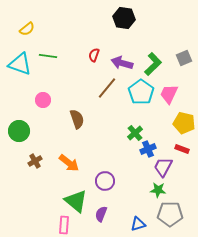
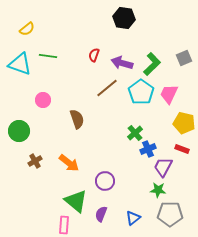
green L-shape: moved 1 px left
brown line: rotated 10 degrees clockwise
blue triangle: moved 5 px left, 6 px up; rotated 21 degrees counterclockwise
